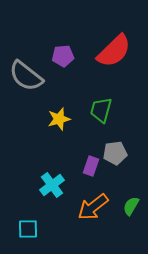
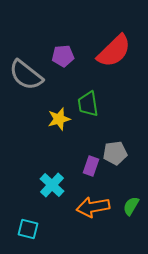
gray semicircle: moved 1 px up
green trapezoid: moved 13 px left, 6 px up; rotated 24 degrees counterclockwise
cyan cross: rotated 10 degrees counterclockwise
orange arrow: rotated 28 degrees clockwise
cyan square: rotated 15 degrees clockwise
